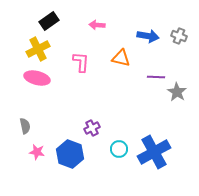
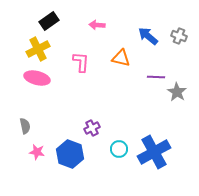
blue arrow: rotated 150 degrees counterclockwise
